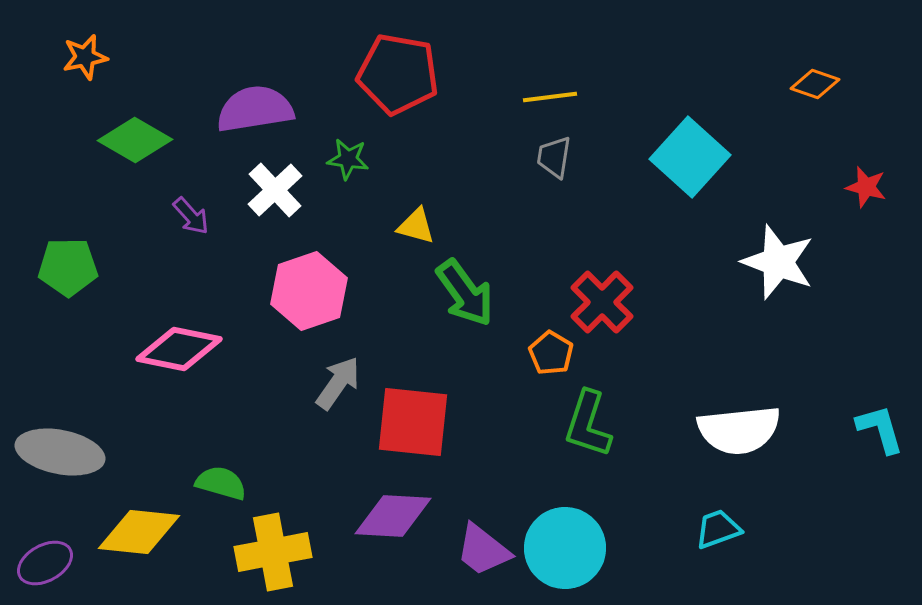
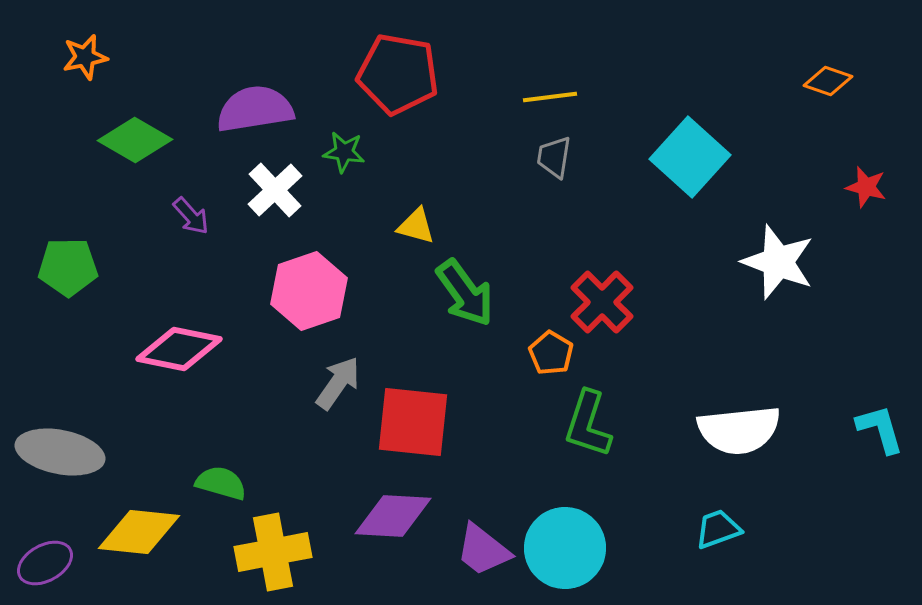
orange diamond: moved 13 px right, 3 px up
green star: moved 4 px left, 7 px up
